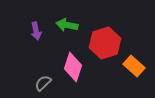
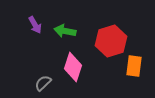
green arrow: moved 2 px left, 6 px down
purple arrow: moved 1 px left, 6 px up; rotated 18 degrees counterclockwise
red hexagon: moved 6 px right, 2 px up
orange rectangle: rotated 55 degrees clockwise
